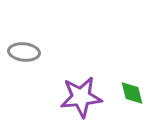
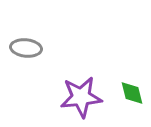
gray ellipse: moved 2 px right, 4 px up
